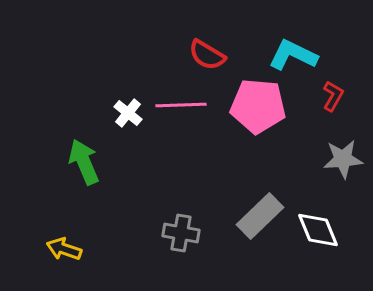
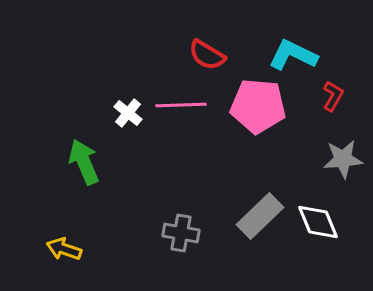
white diamond: moved 8 px up
